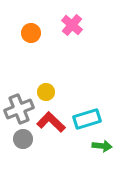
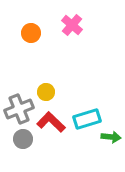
green arrow: moved 9 px right, 9 px up
